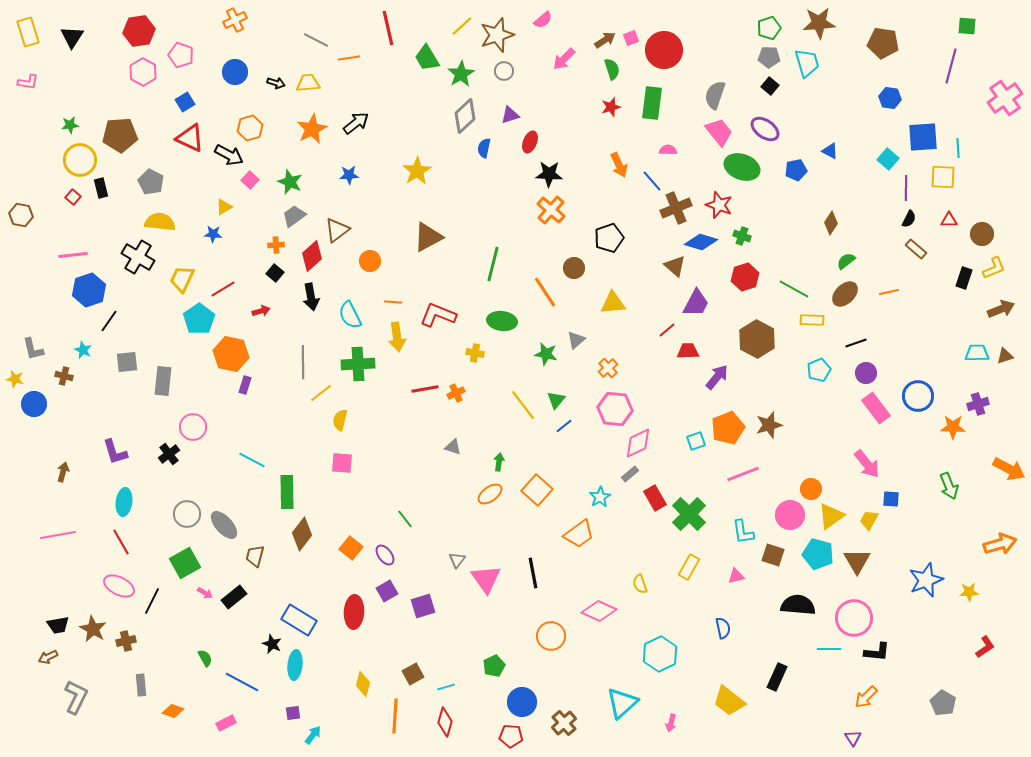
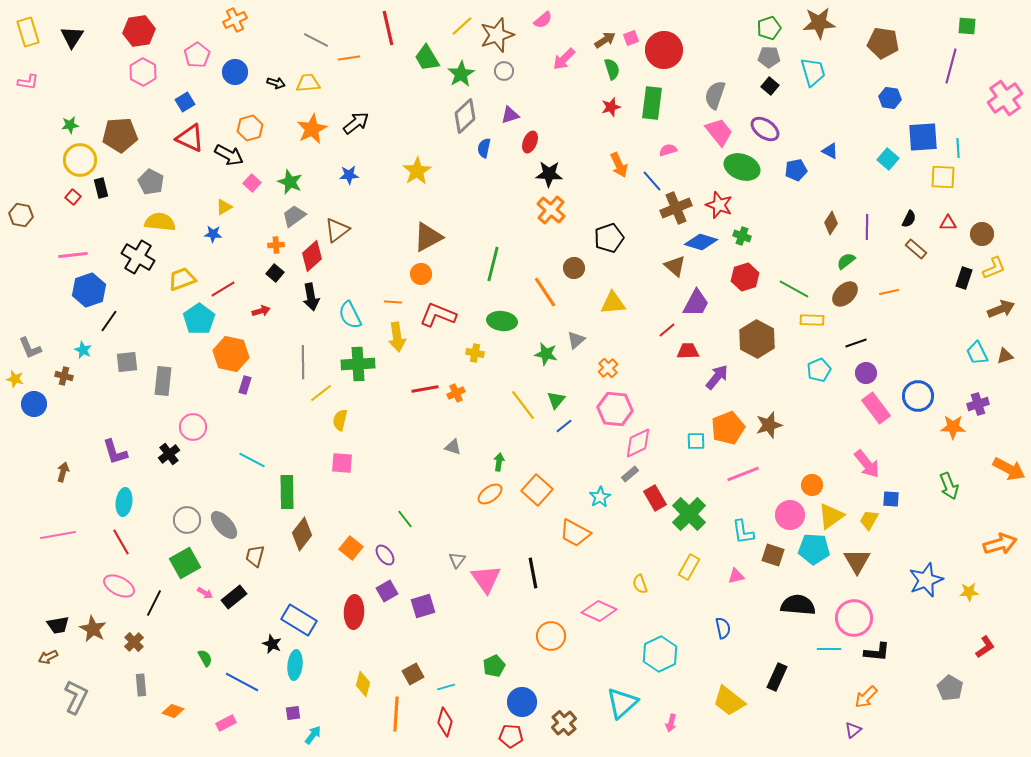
pink pentagon at (181, 55): moved 16 px right; rotated 20 degrees clockwise
cyan trapezoid at (807, 63): moved 6 px right, 9 px down
pink semicircle at (668, 150): rotated 18 degrees counterclockwise
pink square at (250, 180): moved 2 px right, 3 px down
purple line at (906, 188): moved 39 px left, 39 px down
red triangle at (949, 220): moved 1 px left, 3 px down
orange circle at (370, 261): moved 51 px right, 13 px down
yellow trapezoid at (182, 279): rotated 44 degrees clockwise
gray L-shape at (33, 349): moved 3 px left, 1 px up; rotated 10 degrees counterclockwise
cyan trapezoid at (977, 353): rotated 115 degrees counterclockwise
cyan square at (696, 441): rotated 18 degrees clockwise
orange circle at (811, 489): moved 1 px right, 4 px up
gray circle at (187, 514): moved 6 px down
orange trapezoid at (579, 534): moved 4 px left, 1 px up; rotated 64 degrees clockwise
cyan pentagon at (818, 554): moved 4 px left, 5 px up; rotated 12 degrees counterclockwise
black line at (152, 601): moved 2 px right, 2 px down
brown cross at (126, 641): moved 8 px right, 1 px down; rotated 30 degrees counterclockwise
gray pentagon at (943, 703): moved 7 px right, 15 px up
orange line at (395, 716): moved 1 px right, 2 px up
purple triangle at (853, 738): moved 8 px up; rotated 24 degrees clockwise
